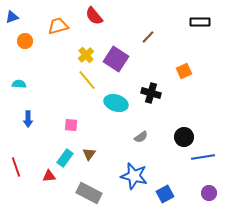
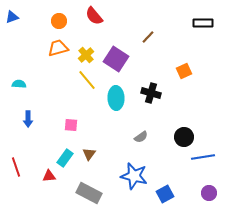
black rectangle: moved 3 px right, 1 px down
orange trapezoid: moved 22 px down
orange circle: moved 34 px right, 20 px up
cyan ellipse: moved 5 px up; rotated 70 degrees clockwise
